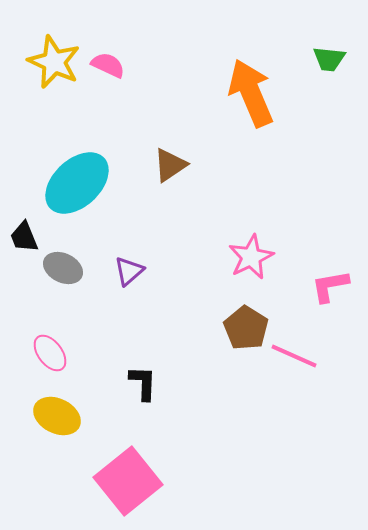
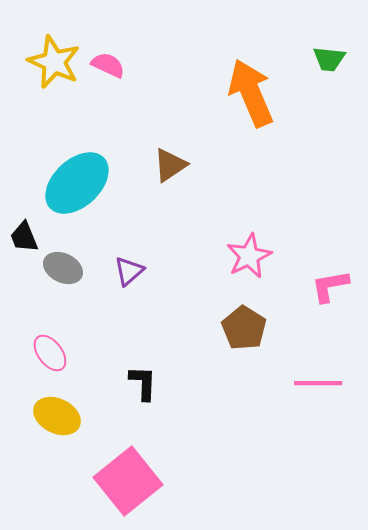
pink star: moved 2 px left, 1 px up
brown pentagon: moved 2 px left
pink line: moved 24 px right, 27 px down; rotated 24 degrees counterclockwise
